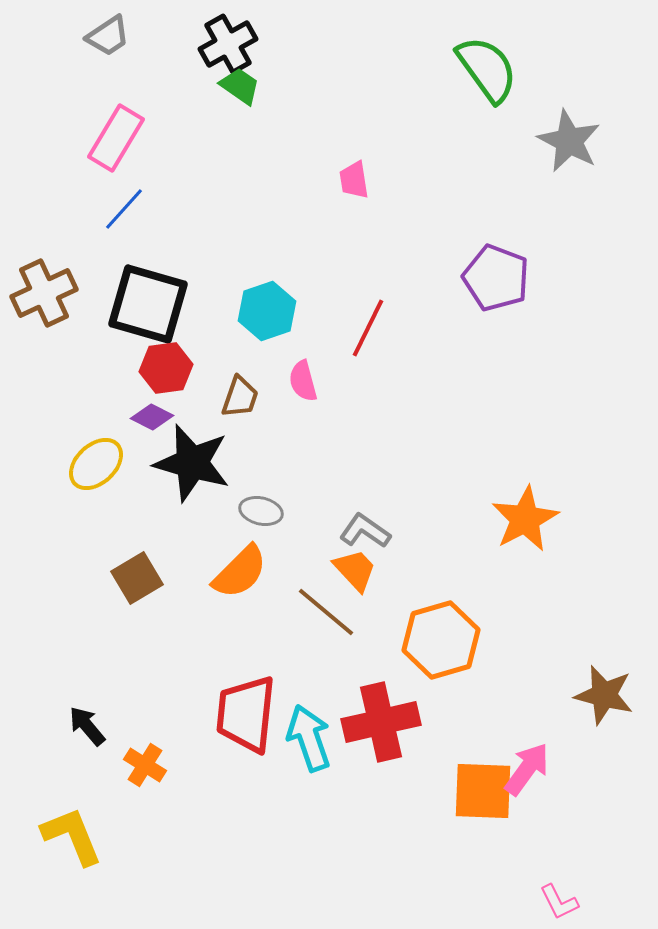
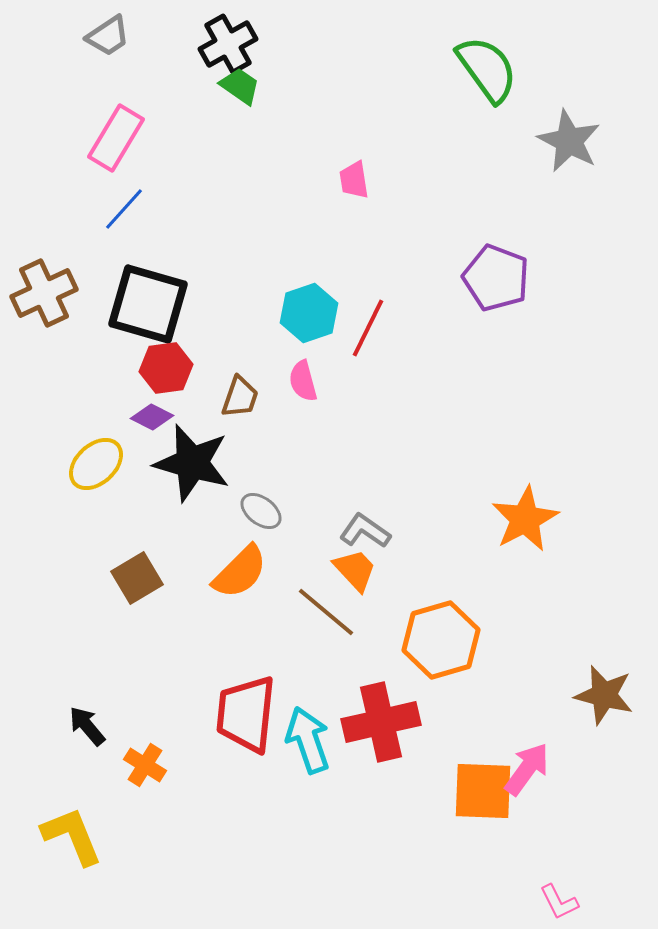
cyan hexagon: moved 42 px right, 2 px down
gray ellipse: rotated 24 degrees clockwise
cyan arrow: moved 1 px left, 2 px down
